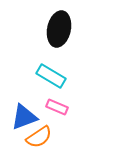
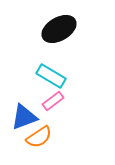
black ellipse: rotated 48 degrees clockwise
pink rectangle: moved 4 px left, 6 px up; rotated 60 degrees counterclockwise
